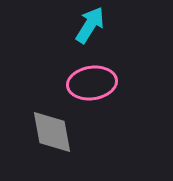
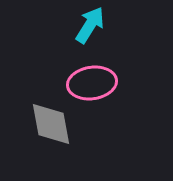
gray diamond: moved 1 px left, 8 px up
